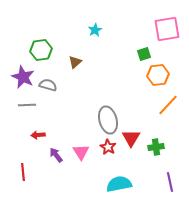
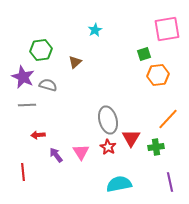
orange line: moved 14 px down
